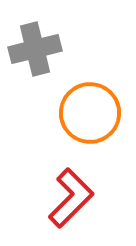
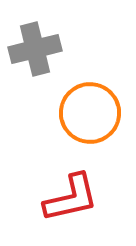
red L-shape: rotated 32 degrees clockwise
